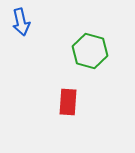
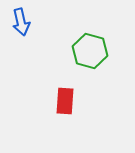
red rectangle: moved 3 px left, 1 px up
